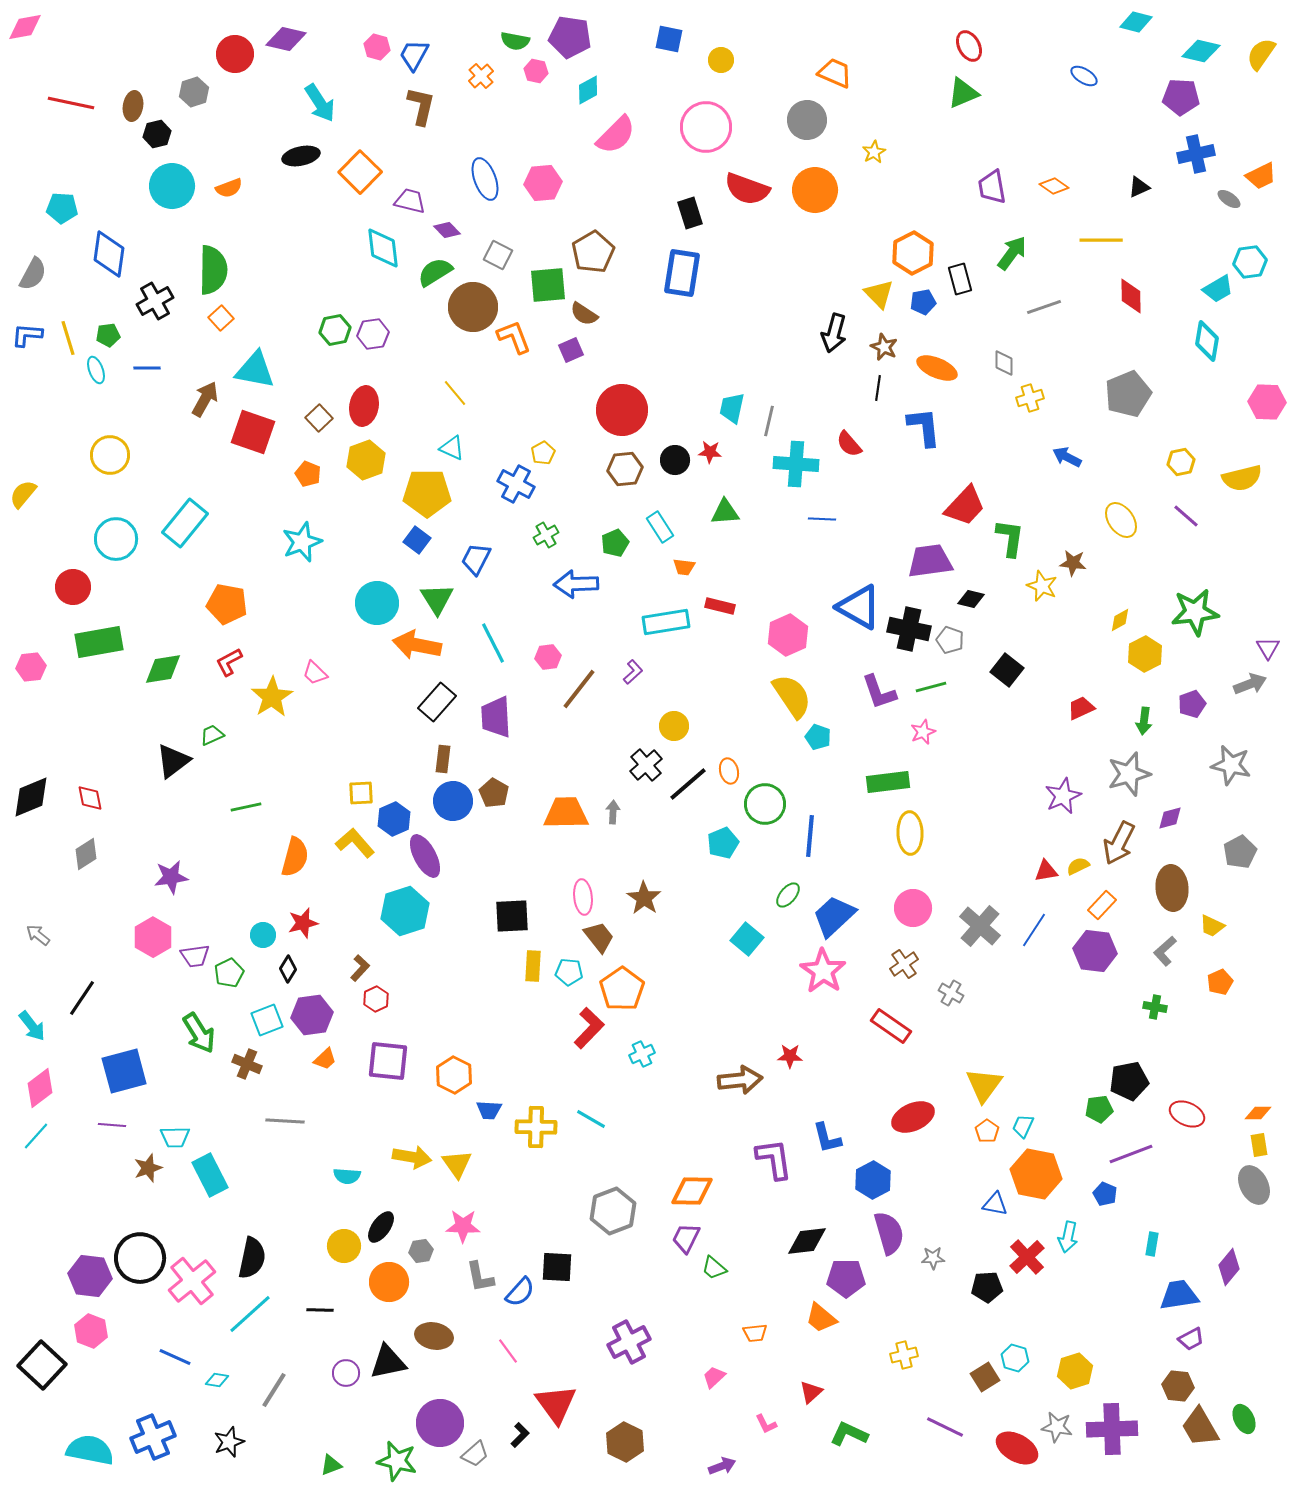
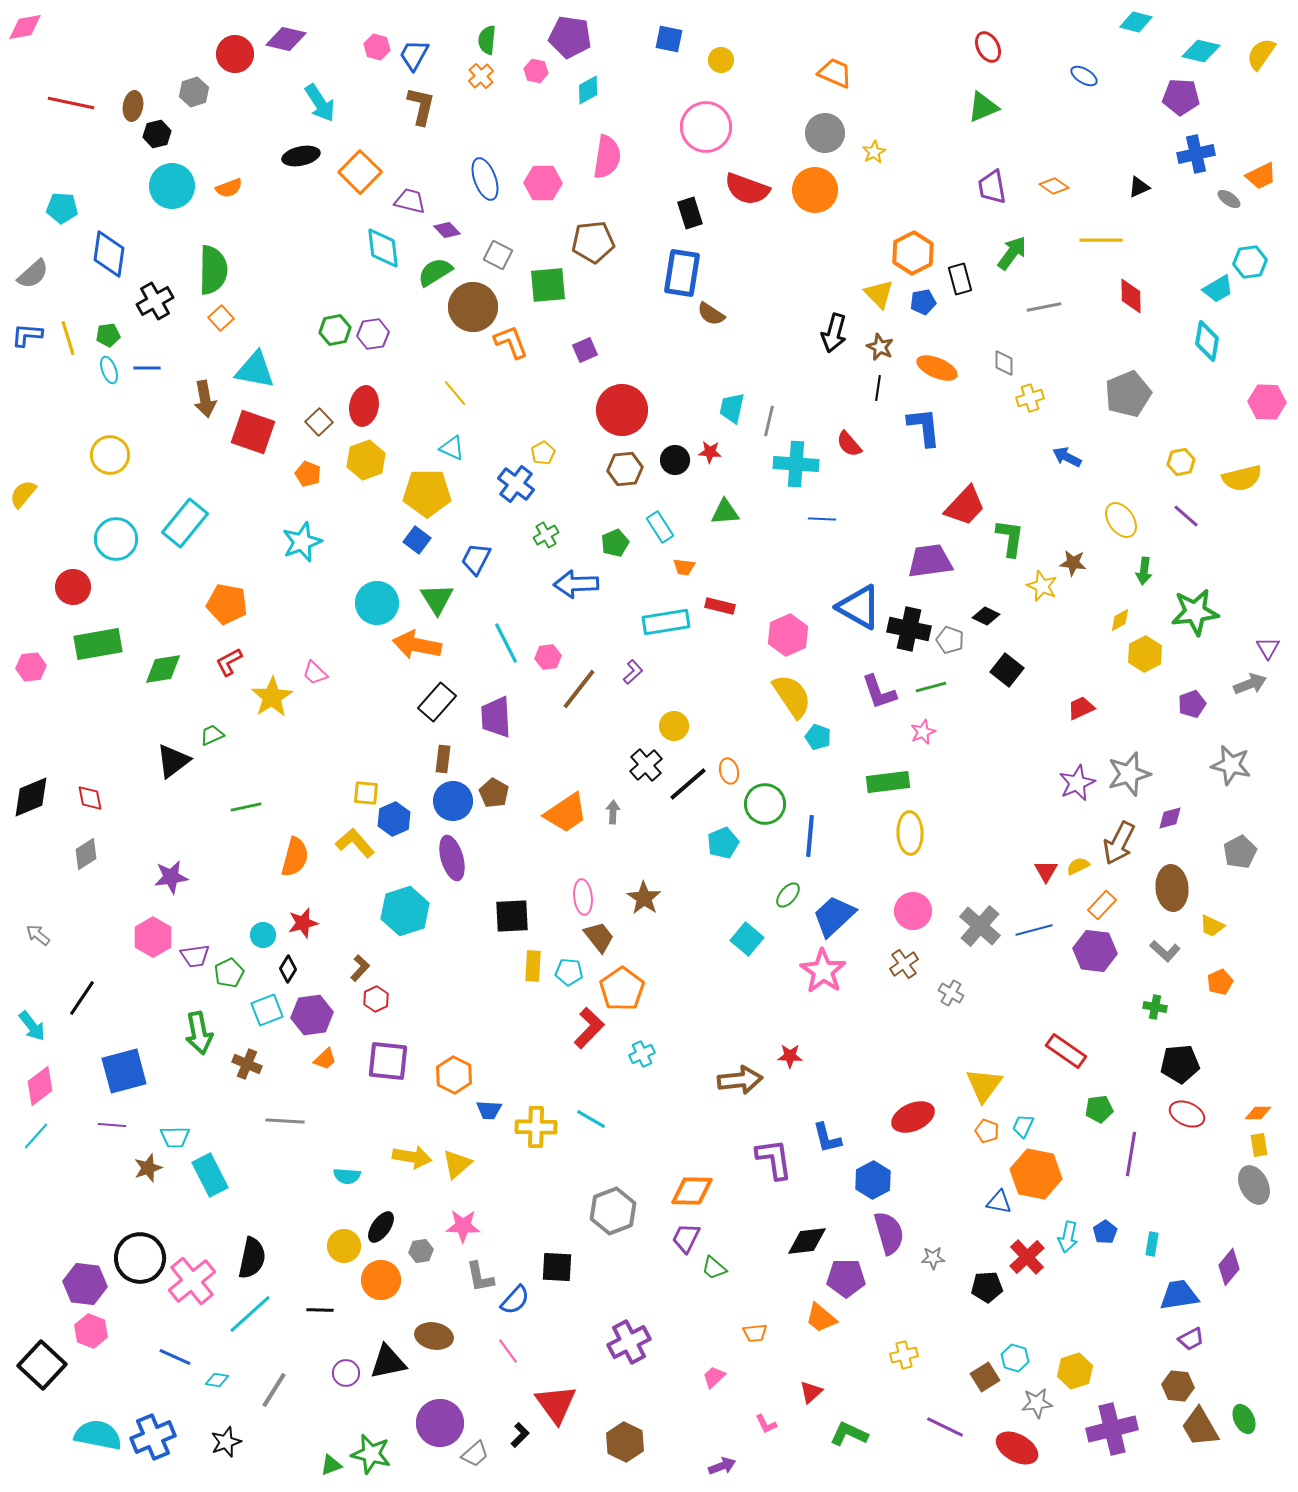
green semicircle at (515, 41): moved 28 px left, 1 px up; rotated 84 degrees clockwise
red ellipse at (969, 46): moved 19 px right, 1 px down
green triangle at (963, 93): moved 20 px right, 14 px down
gray circle at (807, 120): moved 18 px right, 13 px down
pink semicircle at (616, 135): moved 9 px left, 22 px down; rotated 36 degrees counterclockwise
pink hexagon at (543, 183): rotated 6 degrees clockwise
brown pentagon at (593, 252): moved 10 px up; rotated 24 degrees clockwise
gray semicircle at (33, 274): rotated 20 degrees clockwise
gray line at (1044, 307): rotated 8 degrees clockwise
brown semicircle at (584, 314): moved 127 px right
orange L-shape at (514, 337): moved 3 px left, 5 px down
brown star at (884, 347): moved 4 px left
purple square at (571, 350): moved 14 px right
cyan ellipse at (96, 370): moved 13 px right
brown arrow at (205, 399): rotated 141 degrees clockwise
brown square at (319, 418): moved 4 px down
blue cross at (516, 484): rotated 9 degrees clockwise
black diamond at (971, 599): moved 15 px right, 17 px down; rotated 12 degrees clockwise
green rectangle at (99, 642): moved 1 px left, 2 px down
cyan line at (493, 643): moved 13 px right
green arrow at (1144, 721): moved 150 px up
yellow square at (361, 793): moved 5 px right; rotated 8 degrees clockwise
purple star at (1063, 796): moved 14 px right, 13 px up
orange trapezoid at (566, 813): rotated 147 degrees clockwise
purple ellipse at (425, 856): moved 27 px right, 2 px down; rotated 12 degrees clockwise
red triangle at (1046, 871): rotated 50 degrees counterclockwise
pink circle at (913, 908): moved 3 px down
blue line at (1034, 930): rotated 42 degrees clockwise
gray L-shape at (1165, 951): rotated 96 degrees counterclockwise
cyan square at (267, 1020): moved 10 px up
red rectangle at (891, 1026): moved 175 px right, 25 px down
green arrow at (199, 1033): rotated 21 degrees clockwise
black pentagon at (1129, 1081): moved 51 px right, 17 px up; rotated 6 degrees clockwise
pink diamond at (40, 1088): moved 2 px up
orange pentagon at (987, 1131): rotated 15 degrees counterclockwise
purple line at (1131, 1154): rotated 60 degrees counterclockwise
yellow triangle at (457, 1164): rotated 24 degrees clockwise
blue pentagon at (1105, 1194): moved 38 px down; rotated 15 degrees clockwise
blue triangle at (995, 1204): moved 4 px right, 2 px up
purple hexagon at (90, 1276): moved 5 px left, 8 px down
orange circle at (389, 1282): moved 8 px left, 2 px up
blue semicircle at (520, 1292): moved 5 px left, 8 px down
gray star at (1057, 1427): moved 20 px left, 24 px up; rotated 16 degrees counterclockwise
purple cross at (1112, 1429): rotated 12 degrees counterclockwise
black star at (229, 1442): moved 3 px left
cyan semicircle at (90, 1450): moved 8 px right, 15 px up
green star at (397, 1461): moved 26 px left, 7 px up
